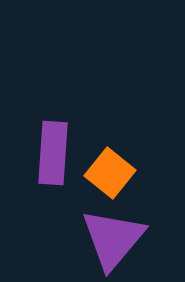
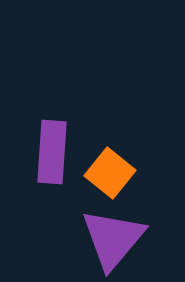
purple rectangle: moved 1 px left, 1 px up
